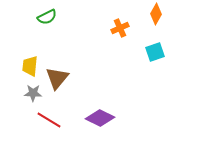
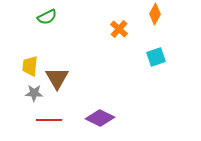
orange diamond: moved 1 px left
orange cross: moved 1 px left, 1 px down; rotated 24 degrees counterclockwise
cyan square: moved 1 px right, 5 px down
brown triangle: rotated 10 degrees counterclockwise
gray star: moved 1 px right
red line: rotated 30 degrees counterclockwise
